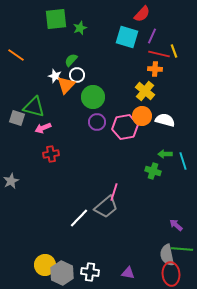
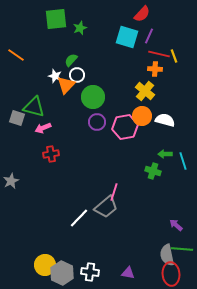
purple line: moved 3 px left
yellow line: moved 5 px down
